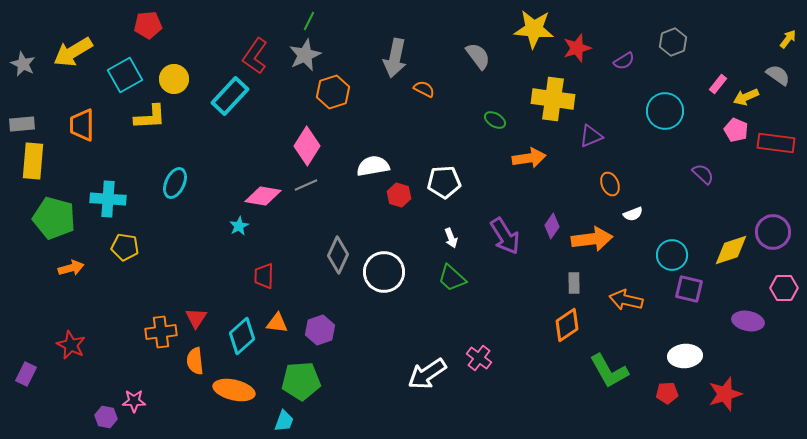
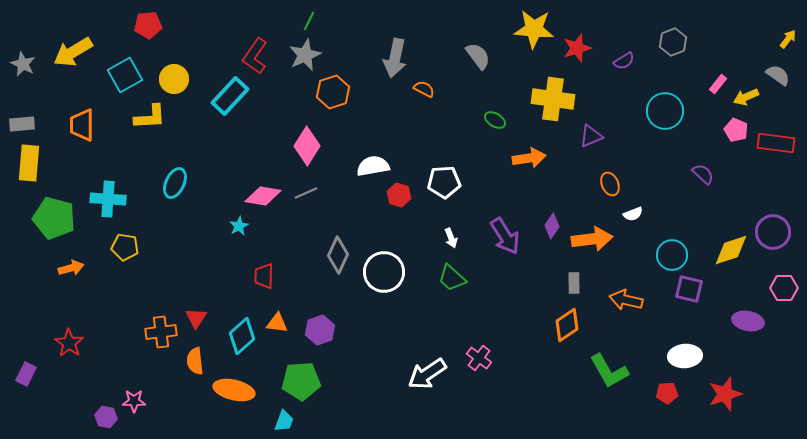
yellow rectangle at (33, 161): moved 4 px left, 2 px down
gray line at (306, 185): moved 8 px down
red star at (71, 345): moved 2 px left, 2 px up; rotated 8 degrees clockwise
